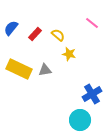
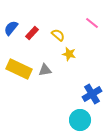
red rectangle: moved 3 px left, 1 px up
